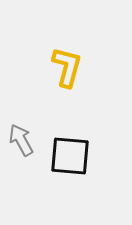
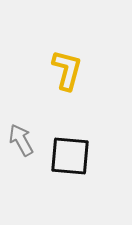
yellow L-shape: moved 3 px down
